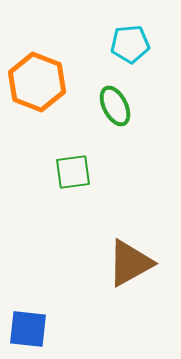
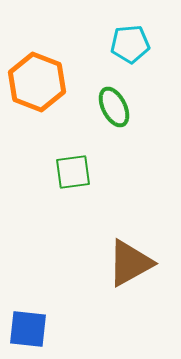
green ellipse: moved 1 px left, 1 px down
